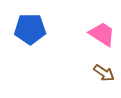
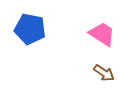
blue pentagon: rotated 12 degrees clockwise
